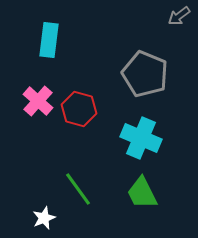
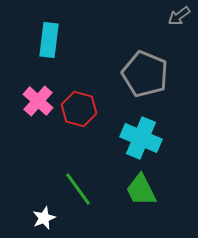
green trapezoid: moved 1 px left, 3 px up
